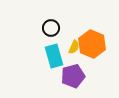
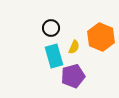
orange hexagon: moved 9 px right, 7 px up
